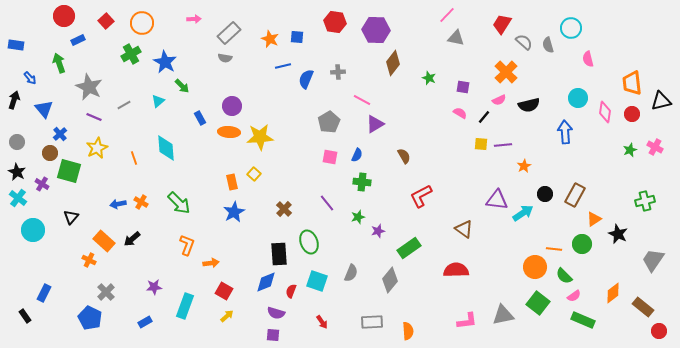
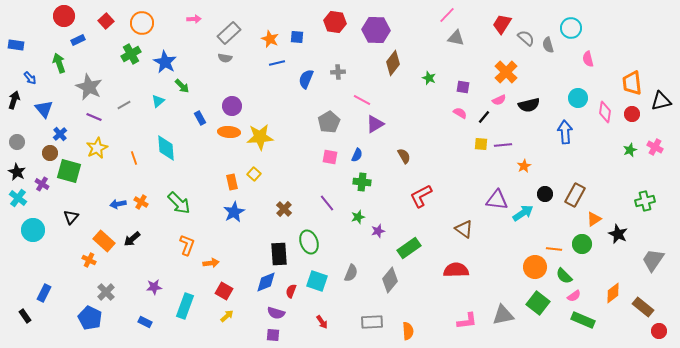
gray semicircle at (524, 42): moved 2 px right, 4 px up
blue line at (283, 66): moved 6 px left, 3 px up
blue rectangle at (145, 322): rotated 56 degrees clockwise
